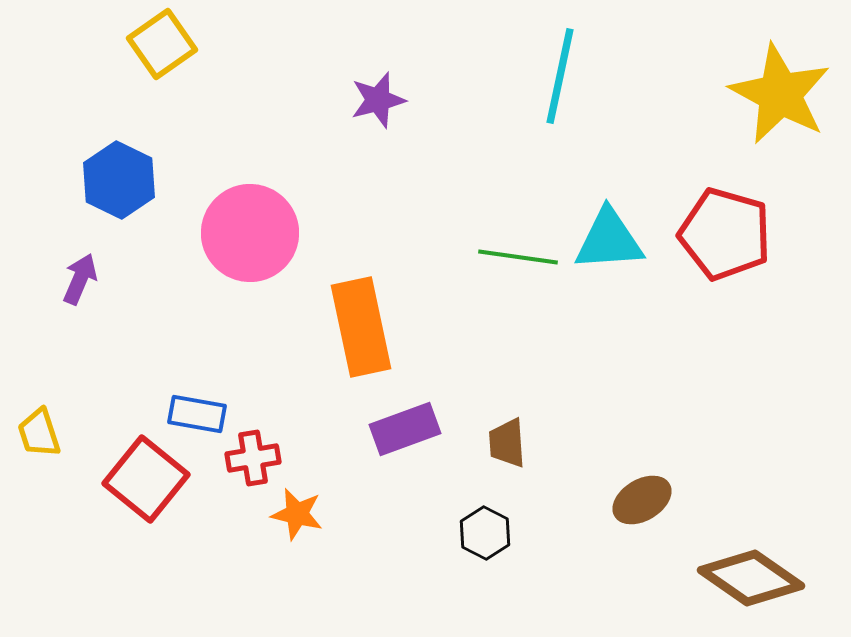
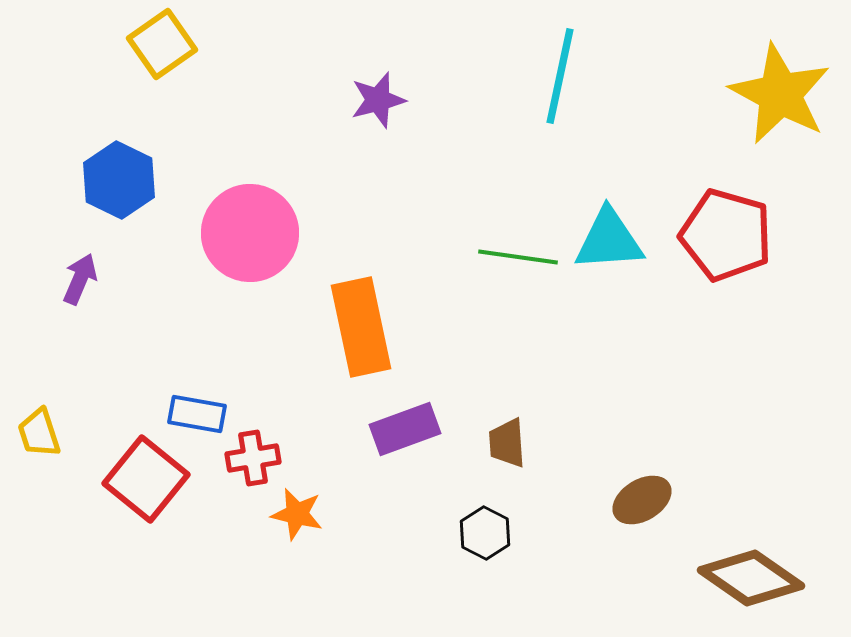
red pentagon: moved 1 px right, 1 px down
